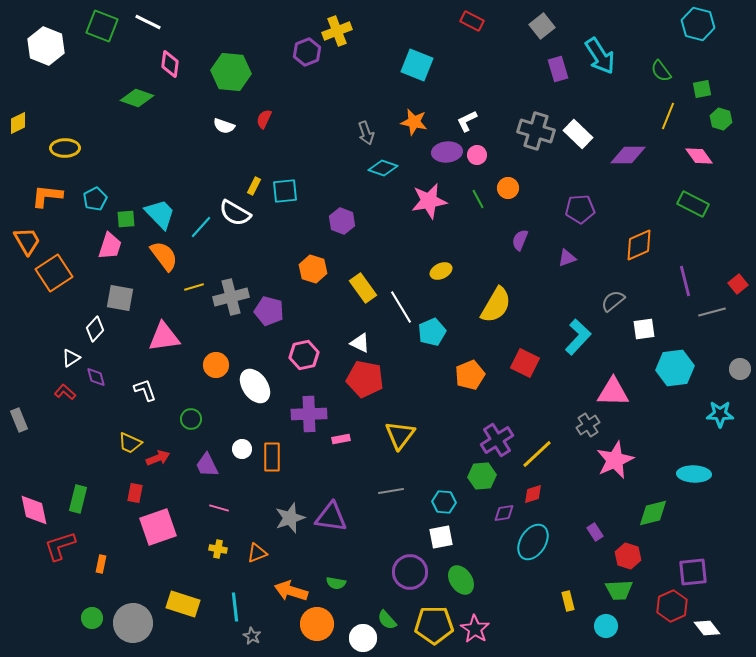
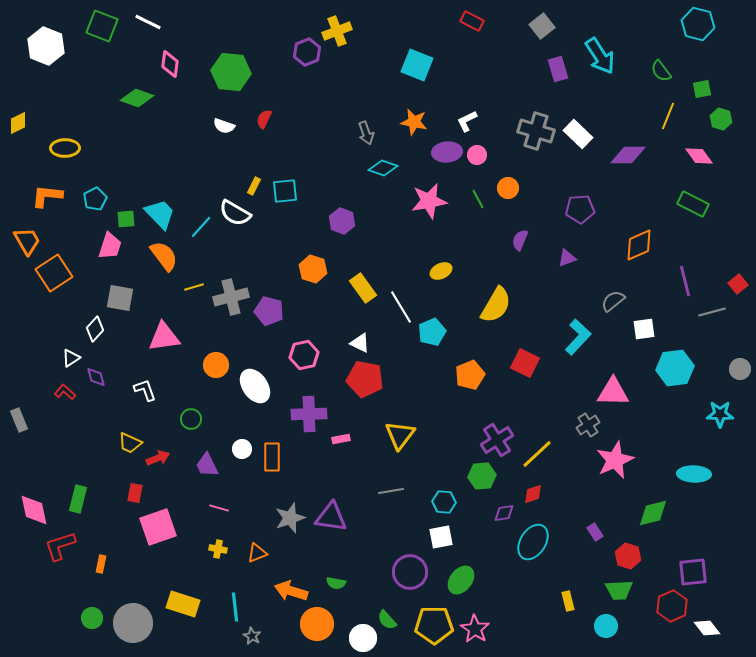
green ellipse at (461, 580): rotated 72 degrees clockwise
